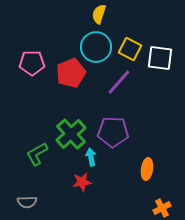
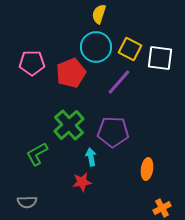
green cross: moved 2 px left, 9 px up
